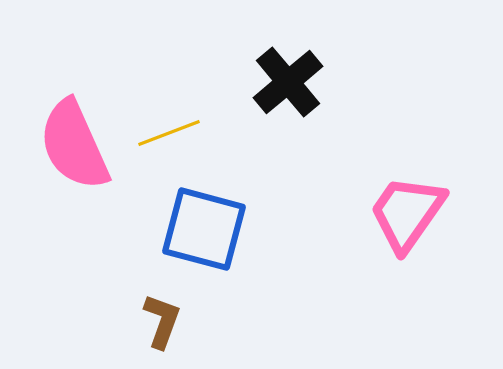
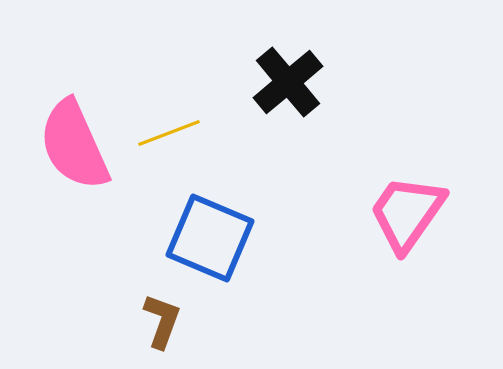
blue square: moved 6 px right, 9 px down; rotated 8 degrees clockwise
